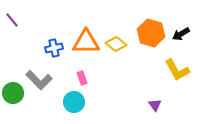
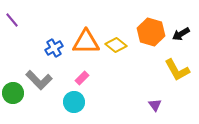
orange hexagon: moved 1 px up
yellow diamond: moved 1 px down
blue cross: rotated 18 degrees counterclockwise
pink rectangle: rotated 64 degrees clockwise
